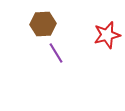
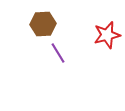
purple line: moved 2 px right
